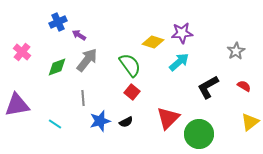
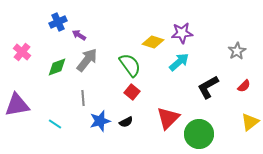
gray star: moved 1 px right
red semicircle: rotated 104 degrees clockwise
